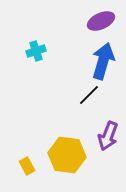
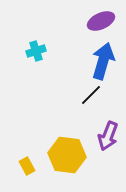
black line: moved 2 px right
